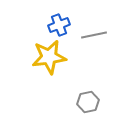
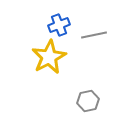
yellow star: rotated 20 degrees counterclockwise
gray hexagon: moved 1 px up
